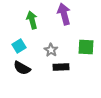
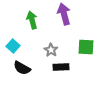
cyan square: moved 6 px left; rotated 16 degrees counterclockwise
